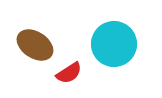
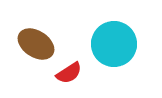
brown ellipse: moved 1 px right, 1 px up
